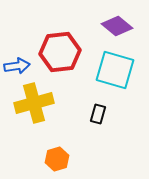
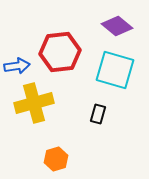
orange hexagon: moved 1 px left
